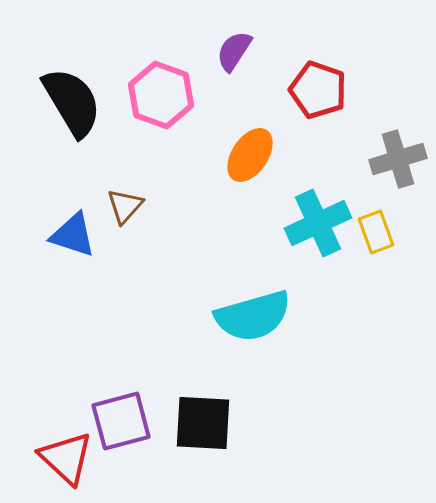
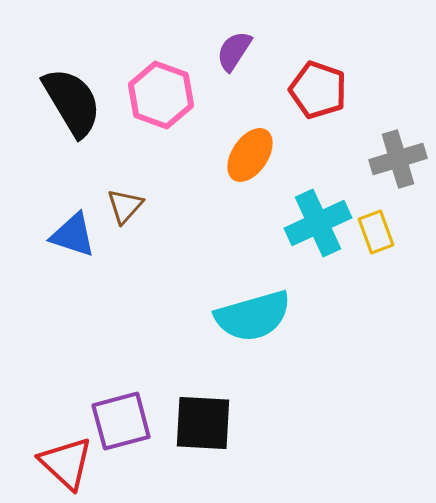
red triangle: moved 5 px down
